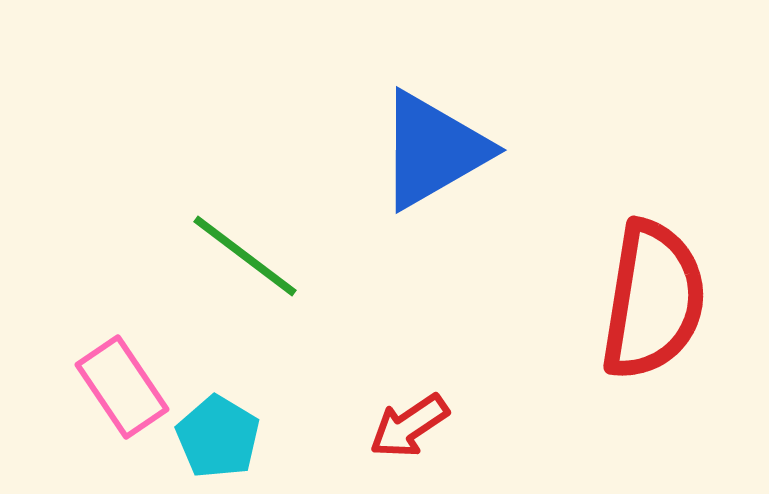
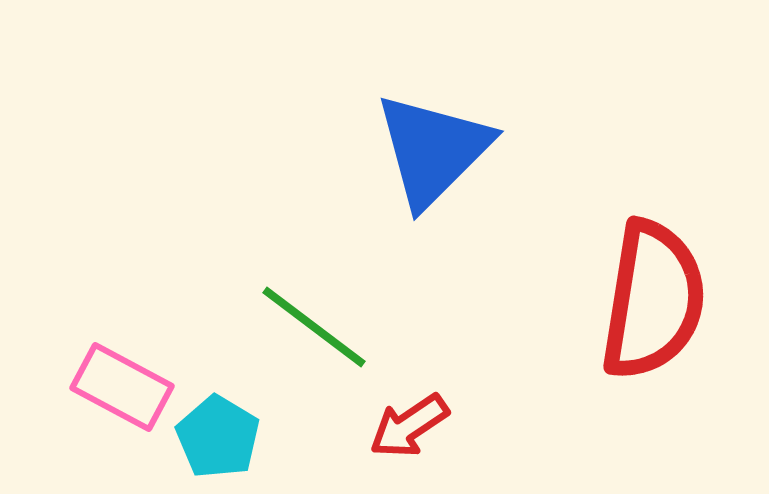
blue triangle: rotated 15 degrees counterclockwise
green line: moved 69 px right, 71 px down
pink rectangle: rotated 28 degrees counterclockwise
